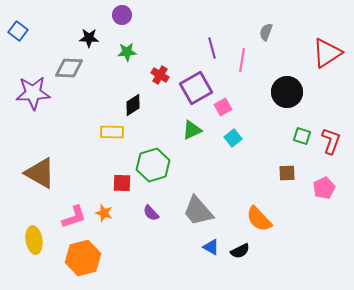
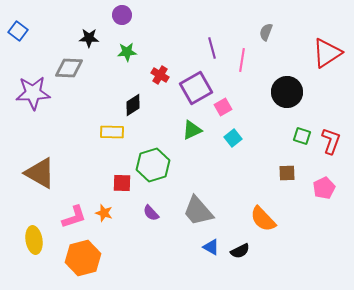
orange semicircle: moved 4 px right
